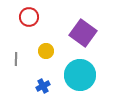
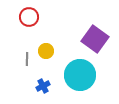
purple square: moved 12 px right, 6 px down
gray line: moved 11 px right
